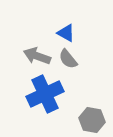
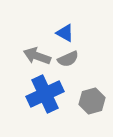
blue triangle: moved 1 px left
gray semicircle: rotated 75 degrees counterclockwise
gray hexagon: moved 19 px up; rotated 25 degrees counterclockwise
